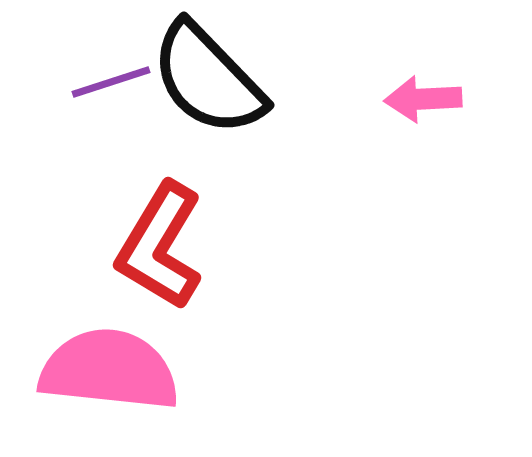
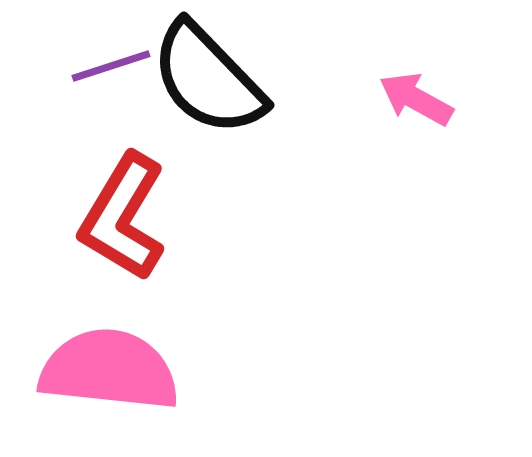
purple line: moved 16 px up
pink arrow: moved 7 px left; rotated 32 degrees clockwise
red L-shape: moved 37 px left, 29 px up
